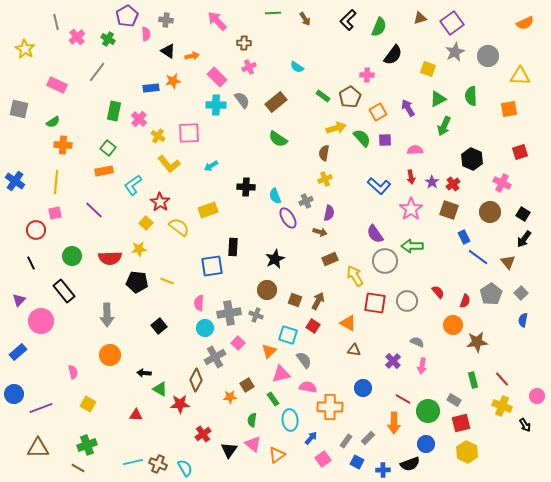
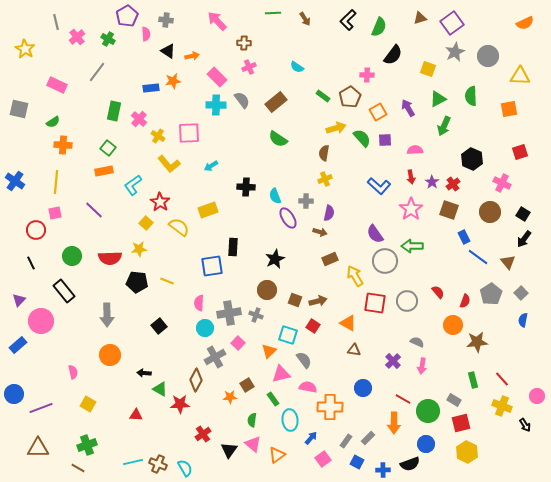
gray cross at (306, 201): rotated 24 degrees clockwise
brown arrow at (318, 301): rotated 48 degrees clockwise
blue rectangle at (18, 352): moved 7 px up
